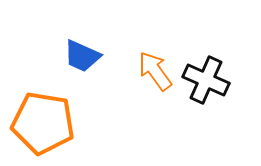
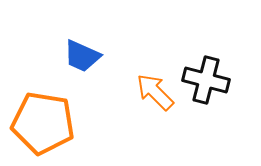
orange arrow: moved 21 px down; rotated 9 degrees counterclockwise
black cross: rotated 9 degrees counterclockwise
